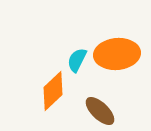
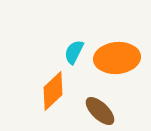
orange ellipse: moved 4 px down
cyan semicircle: moved 3 px left, 8 px up
